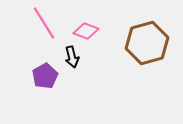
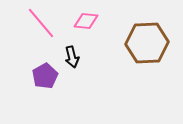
pink line: moved 3 px left; rotated 8 degrees counterclockwise
pink diamond: moved 10 px up; rotated 15 degrees counterclockwise
brown hexagon: rotated 12 degrees clockwise
